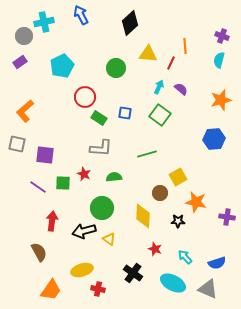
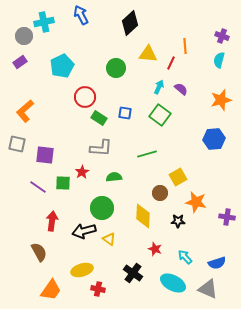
red star at (84, 174): moved 2 px left, 2 px up; rotated 16 degrees clockwise
